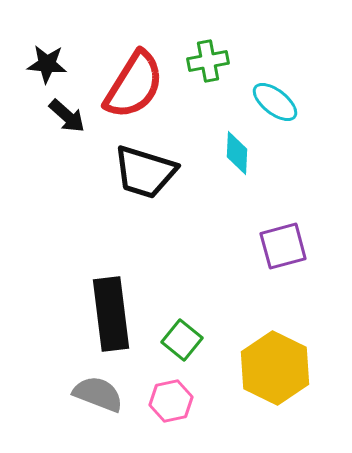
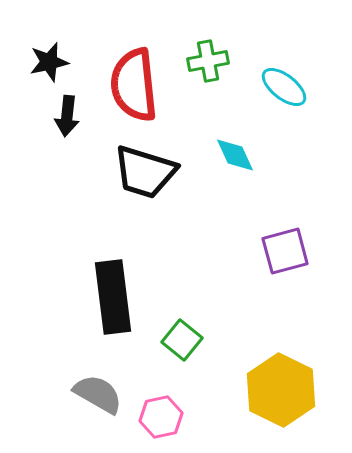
black star: moved 2 px right, 2 px up; rotated 18 degrees counterclockwise
red semicircle: rotated 142 degrees clockwise
cyan ellipse: moved 9 px right, 15 px up
black arrow: rotated 54 degrees clockwise
cyan diamond: moved 2 px left, 2 px down; rotated 27 degrees counterclockwise
purple square: moved 2 px right, 5 px down
black rectangle: moved 2 px right, 17 px up
yellow hexagon: moved 6 px right, 22 px down
gray semicircle: rotated 9 degrees clockwise
pink hexagon: moved 10 px left, 16 px down
